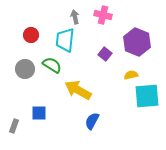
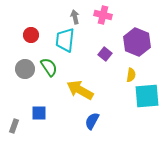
green semicircle: moved 3 px left, 2 px down; rotated 24 degrees clockwise
yellow semicircle: rotated 112 degrees clockwise
yellow arrow: moved 2 px right
